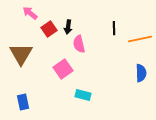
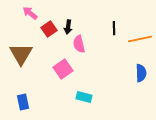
cyan rectangle: moved 1 px right, 2 px down
